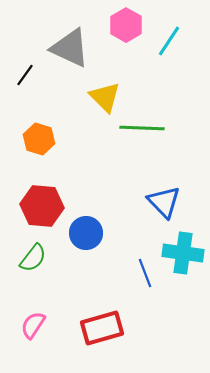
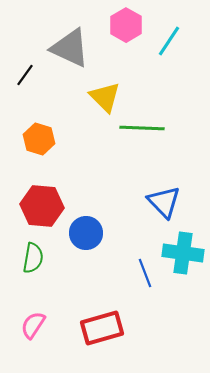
green semicircle: rotated 28 degrees counterclockwise
